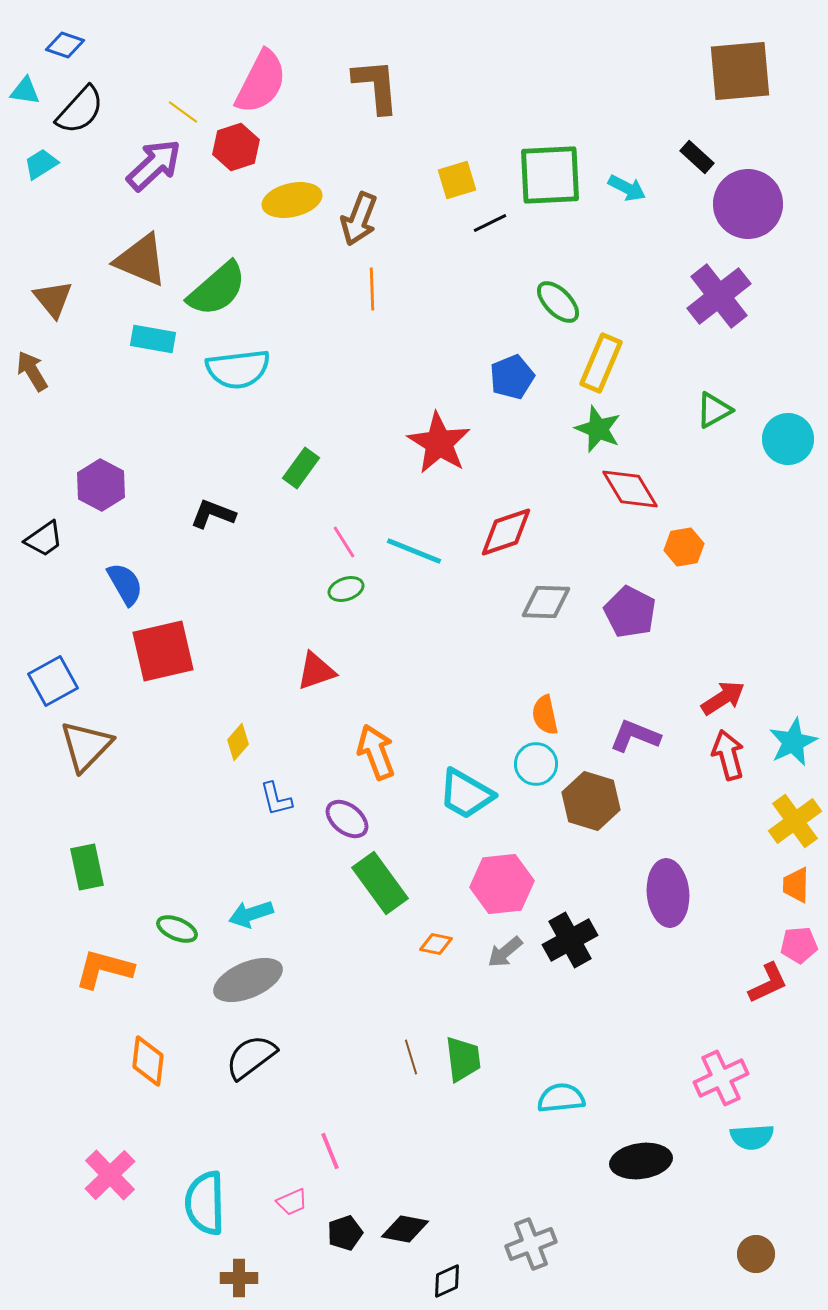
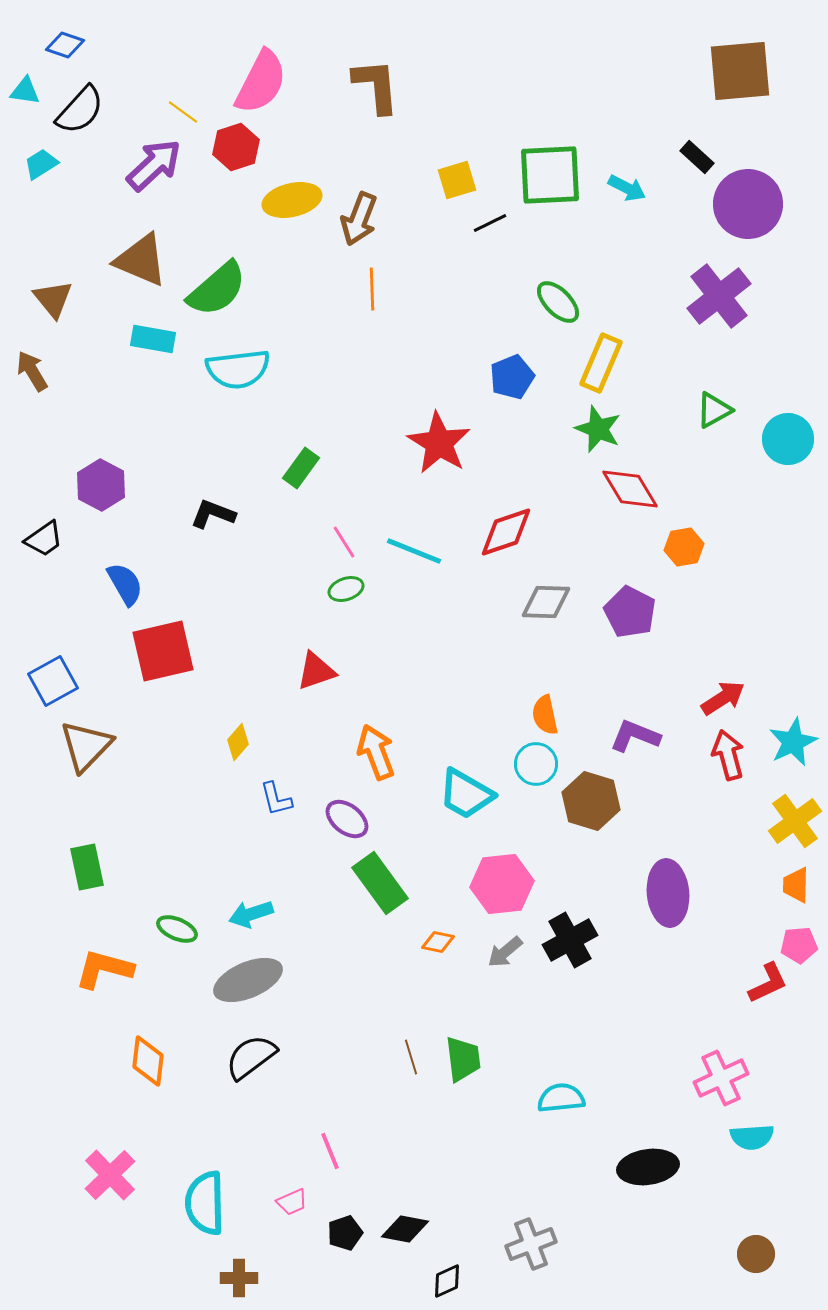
orange diamond at (436, 944): moved 2 px right, 2 px up
black ellipse at (641, 1161): moved 7 px right, 6 px down
